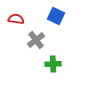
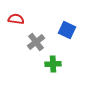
blue square: moved 11 px right, 14 px down
gray cross: moved 2 px down
